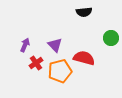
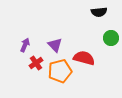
black semicircle: moved 15 px right
